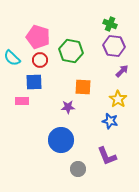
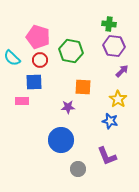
green cross: moved 1 px left; rotated 16 degrees counterclockwise
